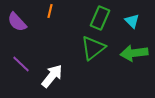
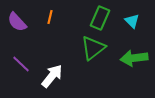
orange line: moved 6 px down
green arrow: moved 5 px down
